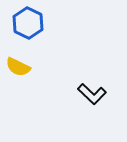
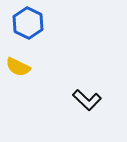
black L-shape: moved 5 px left, 6 px down
